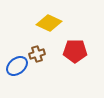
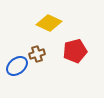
red pentagon: rotated 15 degrees counterclockwise
